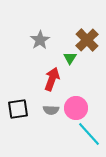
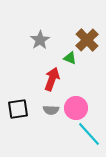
green triangle: rotated 40 degrees counterclockwise
